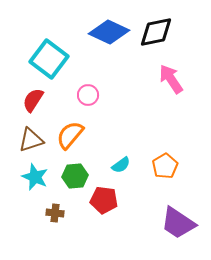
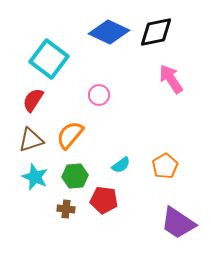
pink circle: moved 11 px right
brown cross: moved 11 px right, 4 px up
